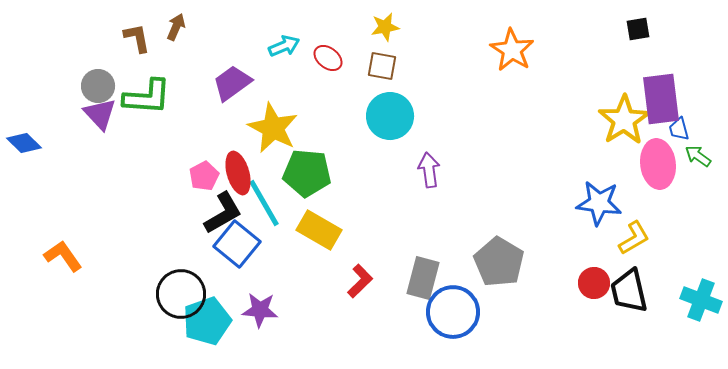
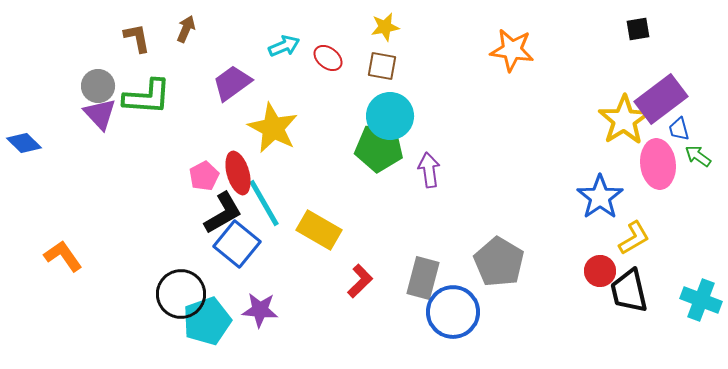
brown arrow at (176, 27): moved 10 px right, 2 px down
orange star at (512, 50): rotated 24 degrees counterclockwise
purple rectangle at (661, 99): rotated 60 degrees clockwise
green pentagon at (307, 173): moved 72 px right, 25 px up
blue star at (599, 203): moved 1 px right, 6 px up; rotated 30 degrees clockwise
red circle at (594, 283): moved 6 px right, 12 px up
